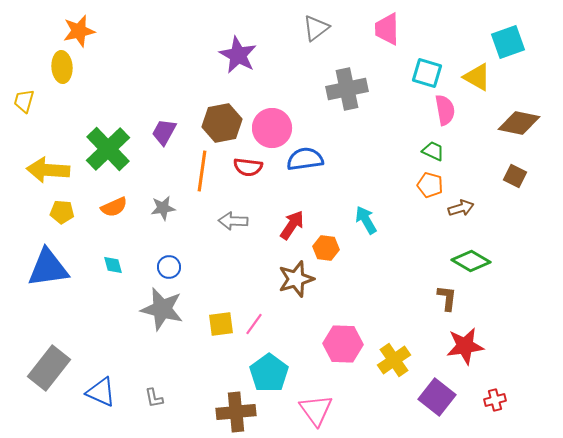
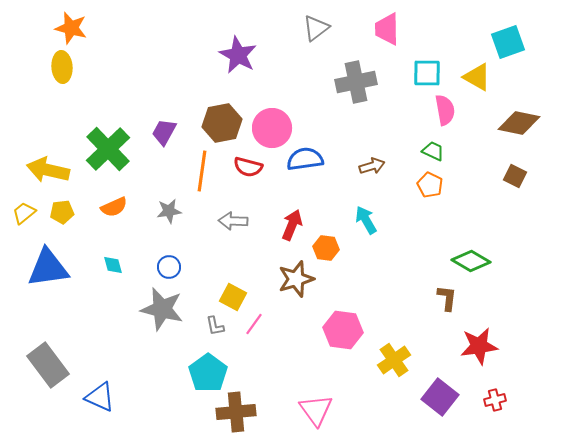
orange star at (79, 31): moved 8 px left, 3 px up; rotated 28 degrees clockwise
cyan square at (427, 73): rotated 16 degrees counterclockwise
gray cross at (347, 89): moved 9 px right, 7 px up
yellow trapezoid at (24, 101): moved 112 px down; rotated 35 degrees clockwise
red semicircle at (248, 167): rotated 8 degrees clockwise
yellow arrow at (48, 170): rotated 9 degrees clockwise
orange pentagon at (430, 185): rotated 10 degrees clockwise
gray star at (163, 208): moved 6 px right, 3 px down
brown arrow at (461, 208): moved 89 px left, 42 px up
yellow pentagon at (62, 212): rotated 10 degrees counterclockwise
red arrow at (292, 225): rotated 12 degrees counterclockwise
yellow square at (221, 324): moved 12 px right, 27 px up; rotated 36 degrees clockwise
pink hexagon at (343, 344): moved 14 px up; rotated 6 degrees clockwise
red star at (465, 346): moved 14 px right
gray rectangle at (49, 368): moved 1 px left, 3 px up; rotated 75 degrees counterclockwise
cyan pentagon at (269, 373): moved 61 px left
blue triangle at (101, 392): moved 1 px left, 5 px down
purple square at (437, 397): moved 3 px right
gray L-shape at (154, 398): moved 61 px right, 72 px up
